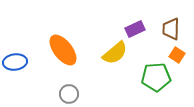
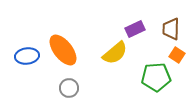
blue ellipse: moved 12 px right, 6 px up
gray circle: moved 6 px up
